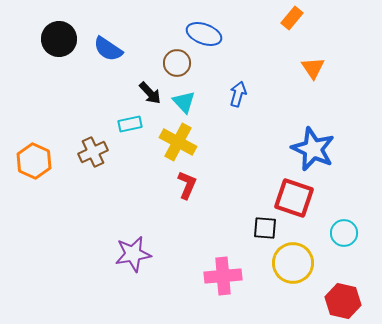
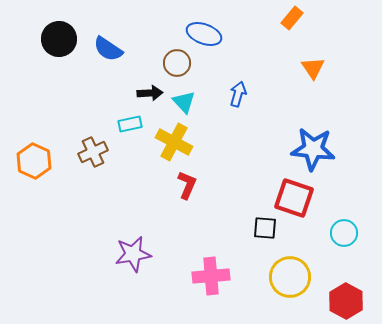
black arrow: rotated 50 degrees counterclockwise
yellow cross: moved 4 px left
blue star: rotated 18 degrees counterclockwise
yellow circle: moved 3 px left, 14 px down
pink cross: moved 12 px left
red hexagon: moved 3 px right; rotated 16 degrees clockwise
